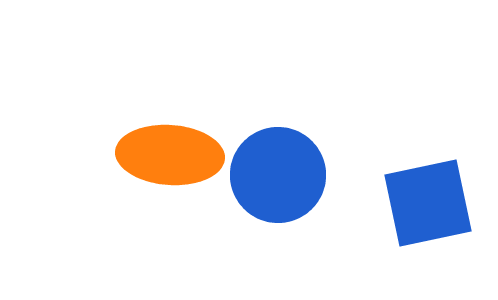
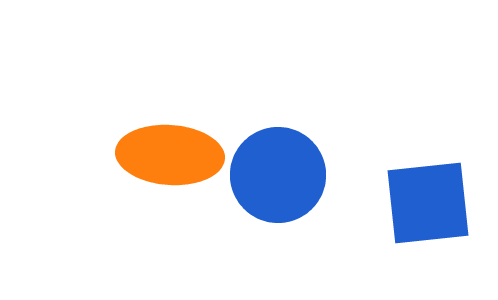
blue square: rotated 6 degrees clockwise
